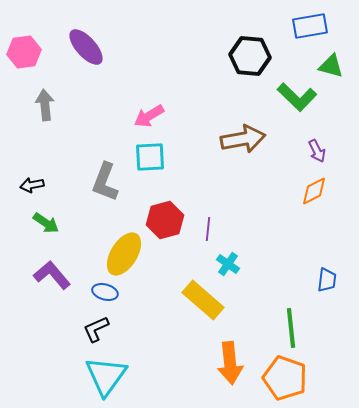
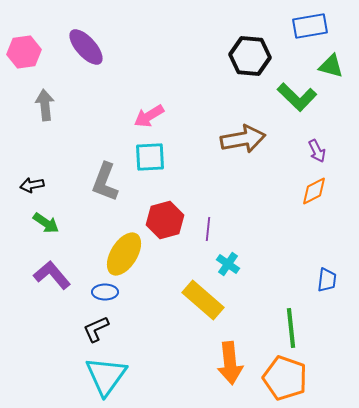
blue ellipse: rotated 15 degrees counterclockwise
